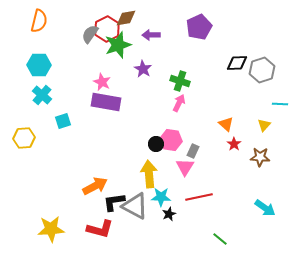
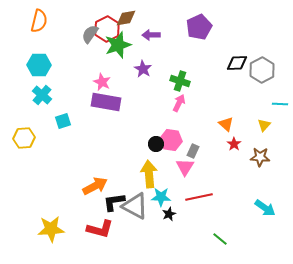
gray hexagon: rotated 10 degrees counterclockwise
